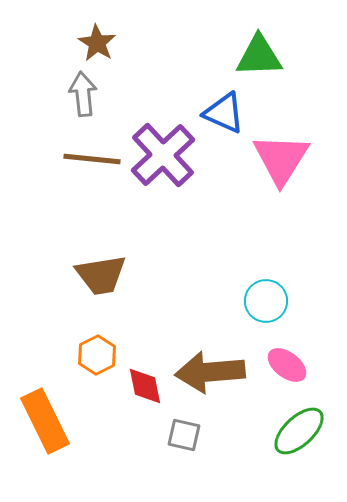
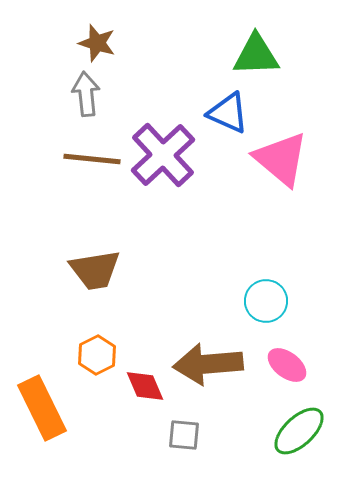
brown star: rotated 15 degrees counterclockwise
green triangle: moved 3 px left, 1 px up
gray arrow: moved 3 px right
blue triangle: moved 4 px right
pink triangle: rotated 22 degrees counterclockwise
brown trapezoid: moved 6 px left, 5 px up
brown arrow: moved 2 px left, 8 px up
red diamond: rotated 12 degrees counterclockwise
orange rectangle: moved 3 px left, 13 px up
gray square: rotated 8 degrees counterclockwise
